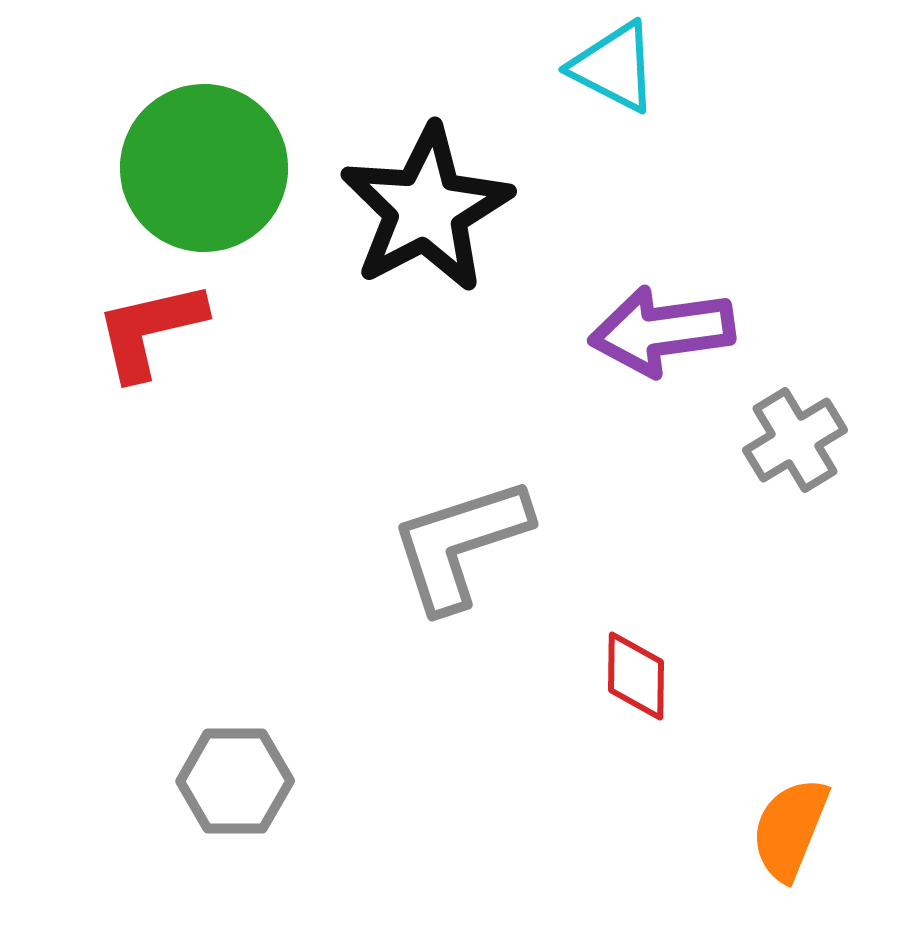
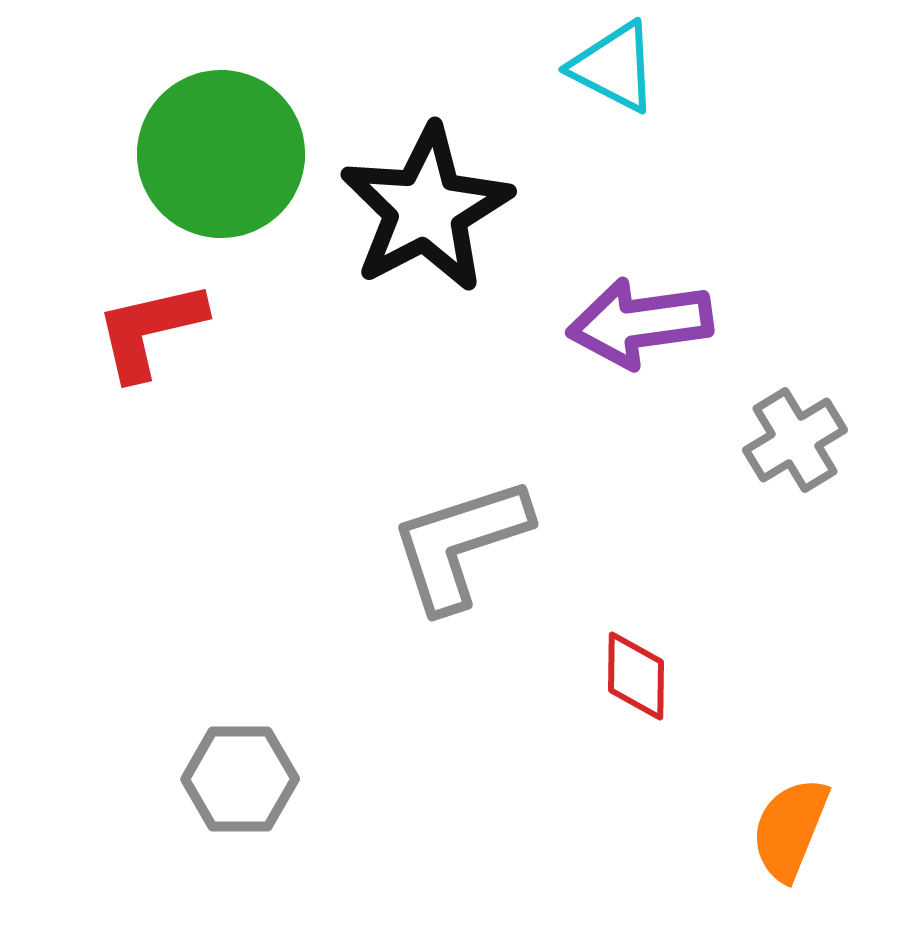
green circle: moved 17 px right, 14 px up
purple arrow: moved 22 px left, 8 px up
gray hexagon: moved 5 px right, 2 px up
